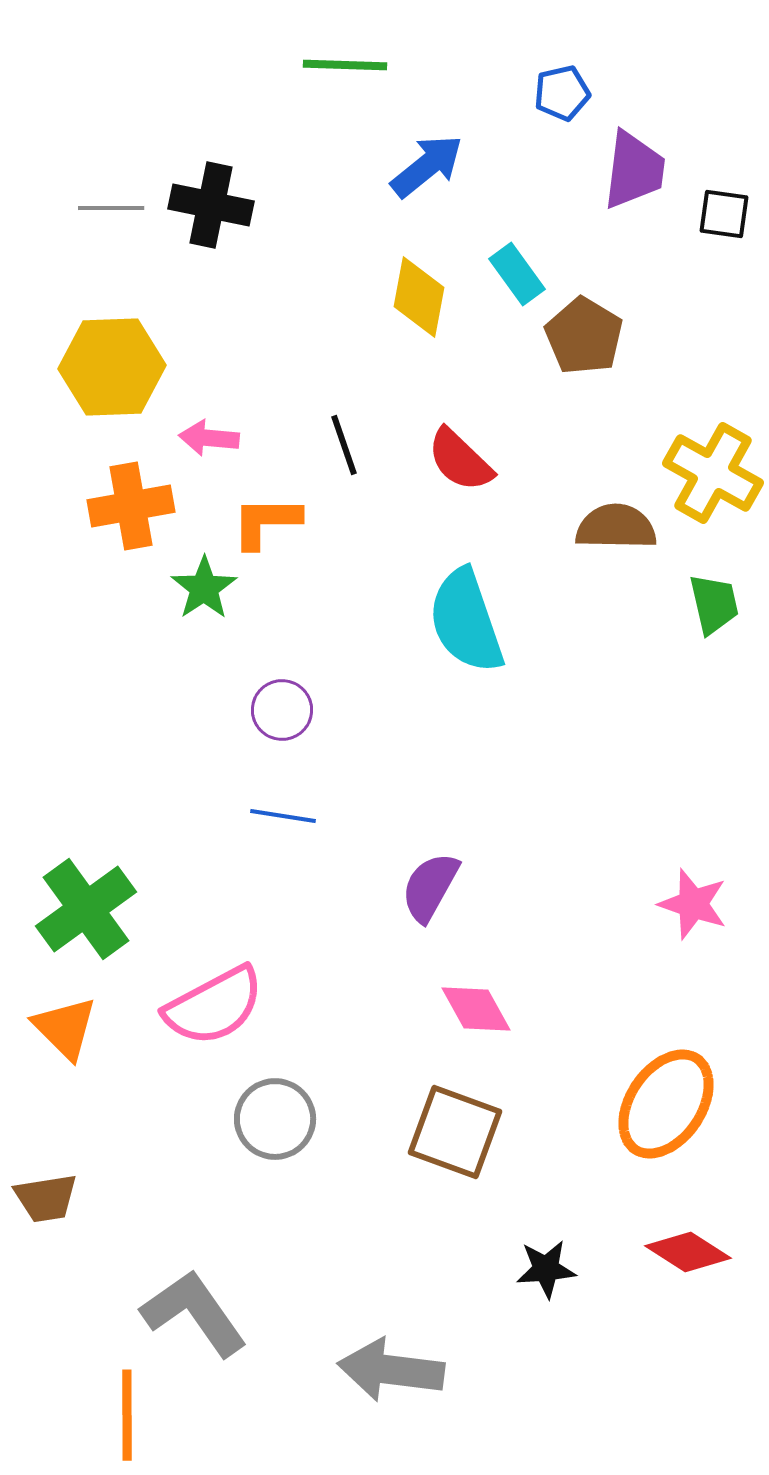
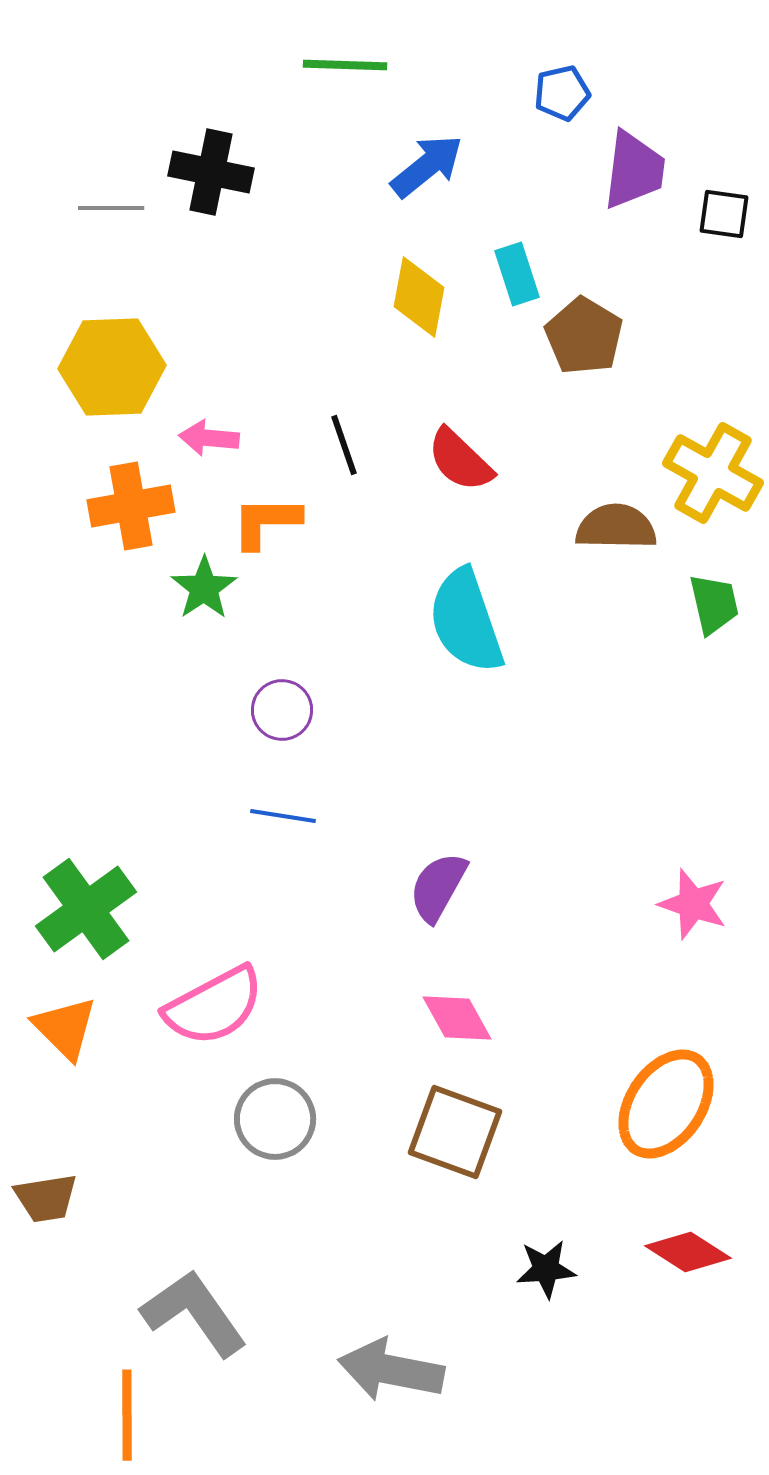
black cross: moved 33 px up
cyan rectangle: rotated 18 degrees clockwise
purple semicircle: moved 8 px right
pink diamond: moved 19 px left, 9 px down
gray arrow: rotated 4 degrees clockwise
